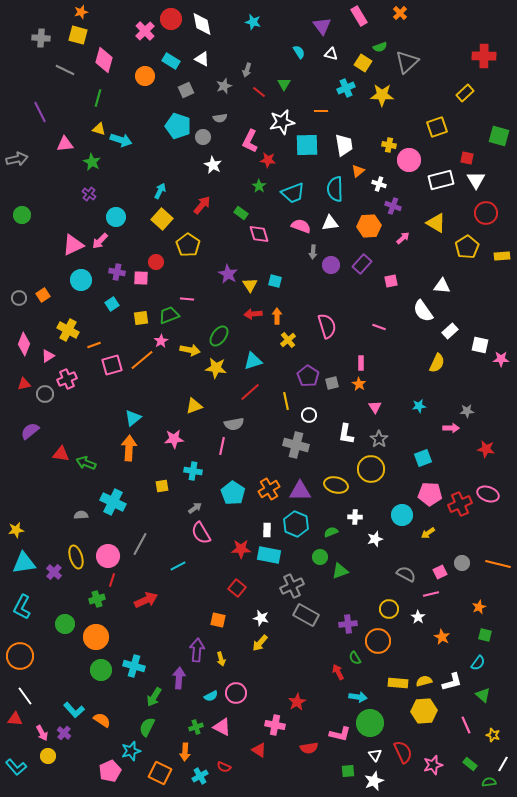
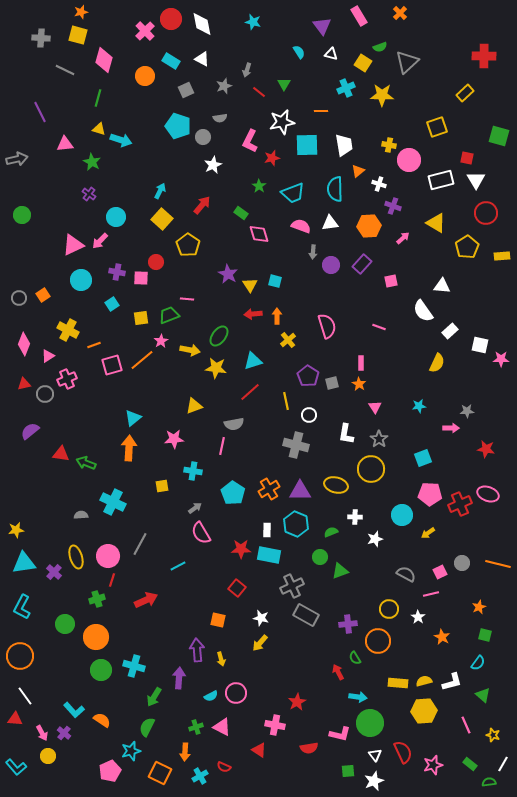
red star at (268, 160): moved 4 px right, 2 px up; rotated 21 degrees counterclockwise
white star at (213, 165): rotated 18 degrees clockwise
purple arrow at (197, 650): rotated 10 degrees counterclockwise
